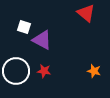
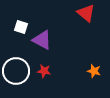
white square: moved 3 px left
